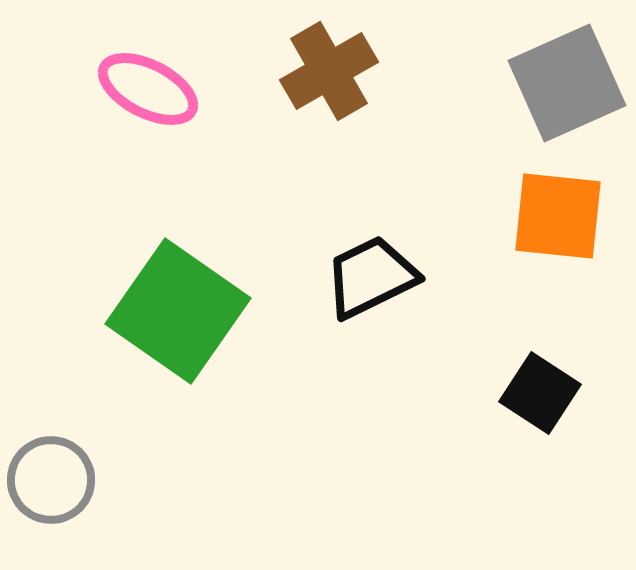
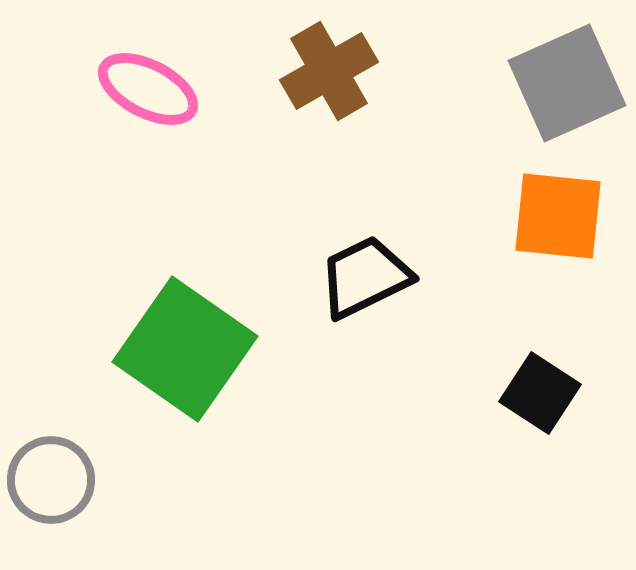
black trapezoid: moved 6 px left
green square: moved 7 px right, 38 px down
